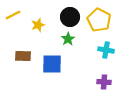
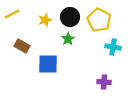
yellow line: moved 1 px left, 1 px up
yellow star: moved 7 px right, 5 px up
cyan cross: moved 7 px right, 3 px up
brown rectangle: moved 1 px left, 10 px up; rotated 28 degrees clockwise
blue square: moved 4 px left
